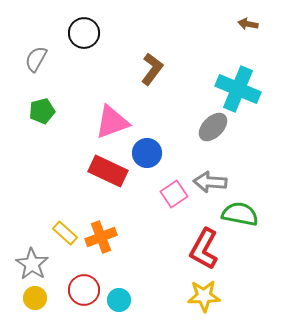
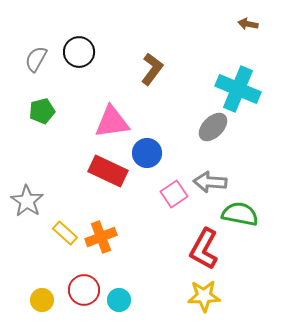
black circle: moved 5 px left, 19 px down
pink triangle: rotated 12 degrees clockwise
gray star: moved 5 px left, 63 px up
yellow circle: moved 7 px right, 2 px down
